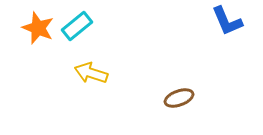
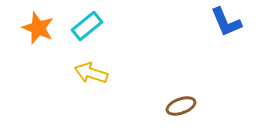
blue L-shape: moved 1 px left, 1 px down
cyan rectangle: moved 10 px right
brown ellipse: moved 2 px right, 8 px down
